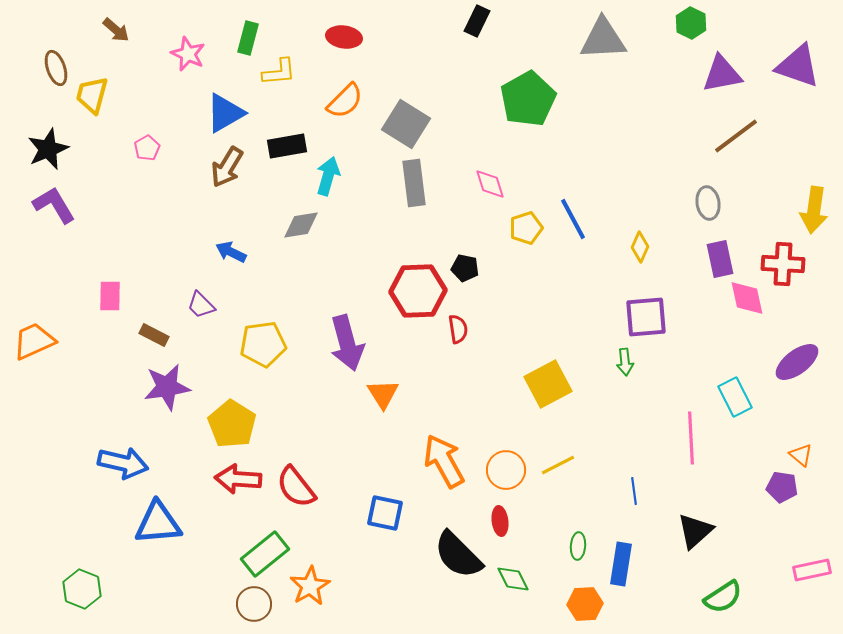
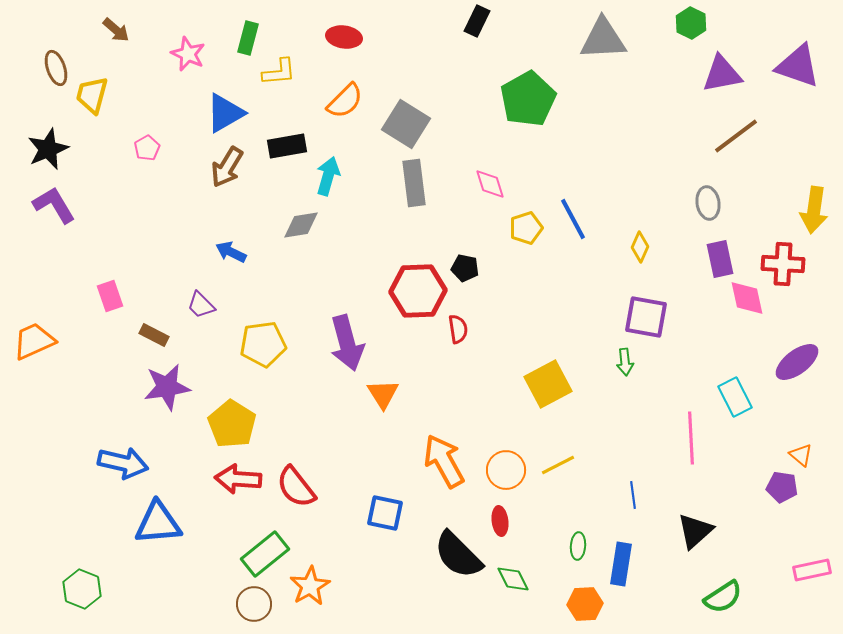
pink rectangle at (110, 296): rotated 20 degrees counterclockwise
purple square at (646, 317): rotated 15 degrees clockwise
blue line at (634, 491): moved 1 px left, 4 px down
